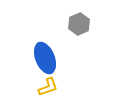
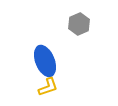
blue ellipse: moved 3 px down
